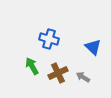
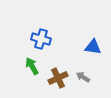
blue cross: moved 8 px left
blue triangle: rotated 36 degrees counterclockwise
brown cross: moved 5 px down
